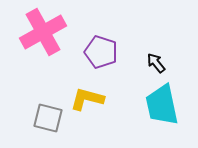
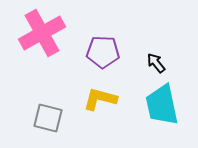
pink cross: moved 1 px left, 1 px down
purple pentagon: moved 2 px right; rotated 16 degrees counterclockwise
yellow L-shape: moved 13 px right
